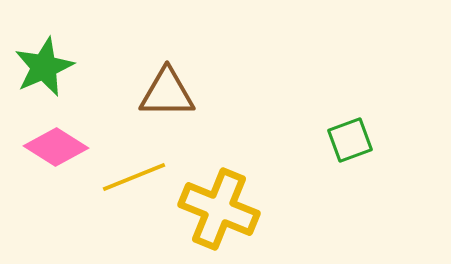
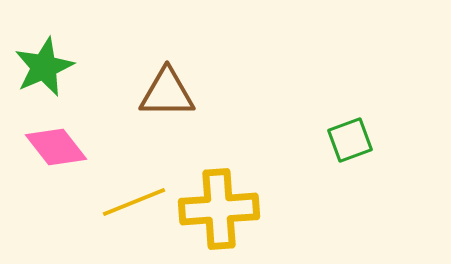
pink diamond: rotated 20 degrees clockwise
yellow line: moved 25 px down
yellow cross: rotated 26 degrees counterclockwise
